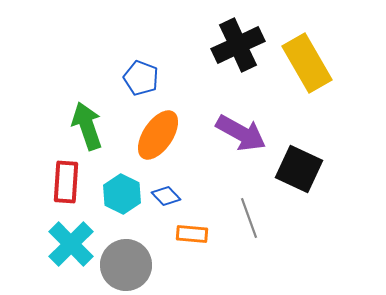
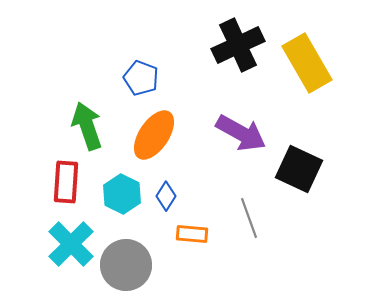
orange ellipse: moved 4 px left
blue diamond: rotated 76 degrees clockwise
